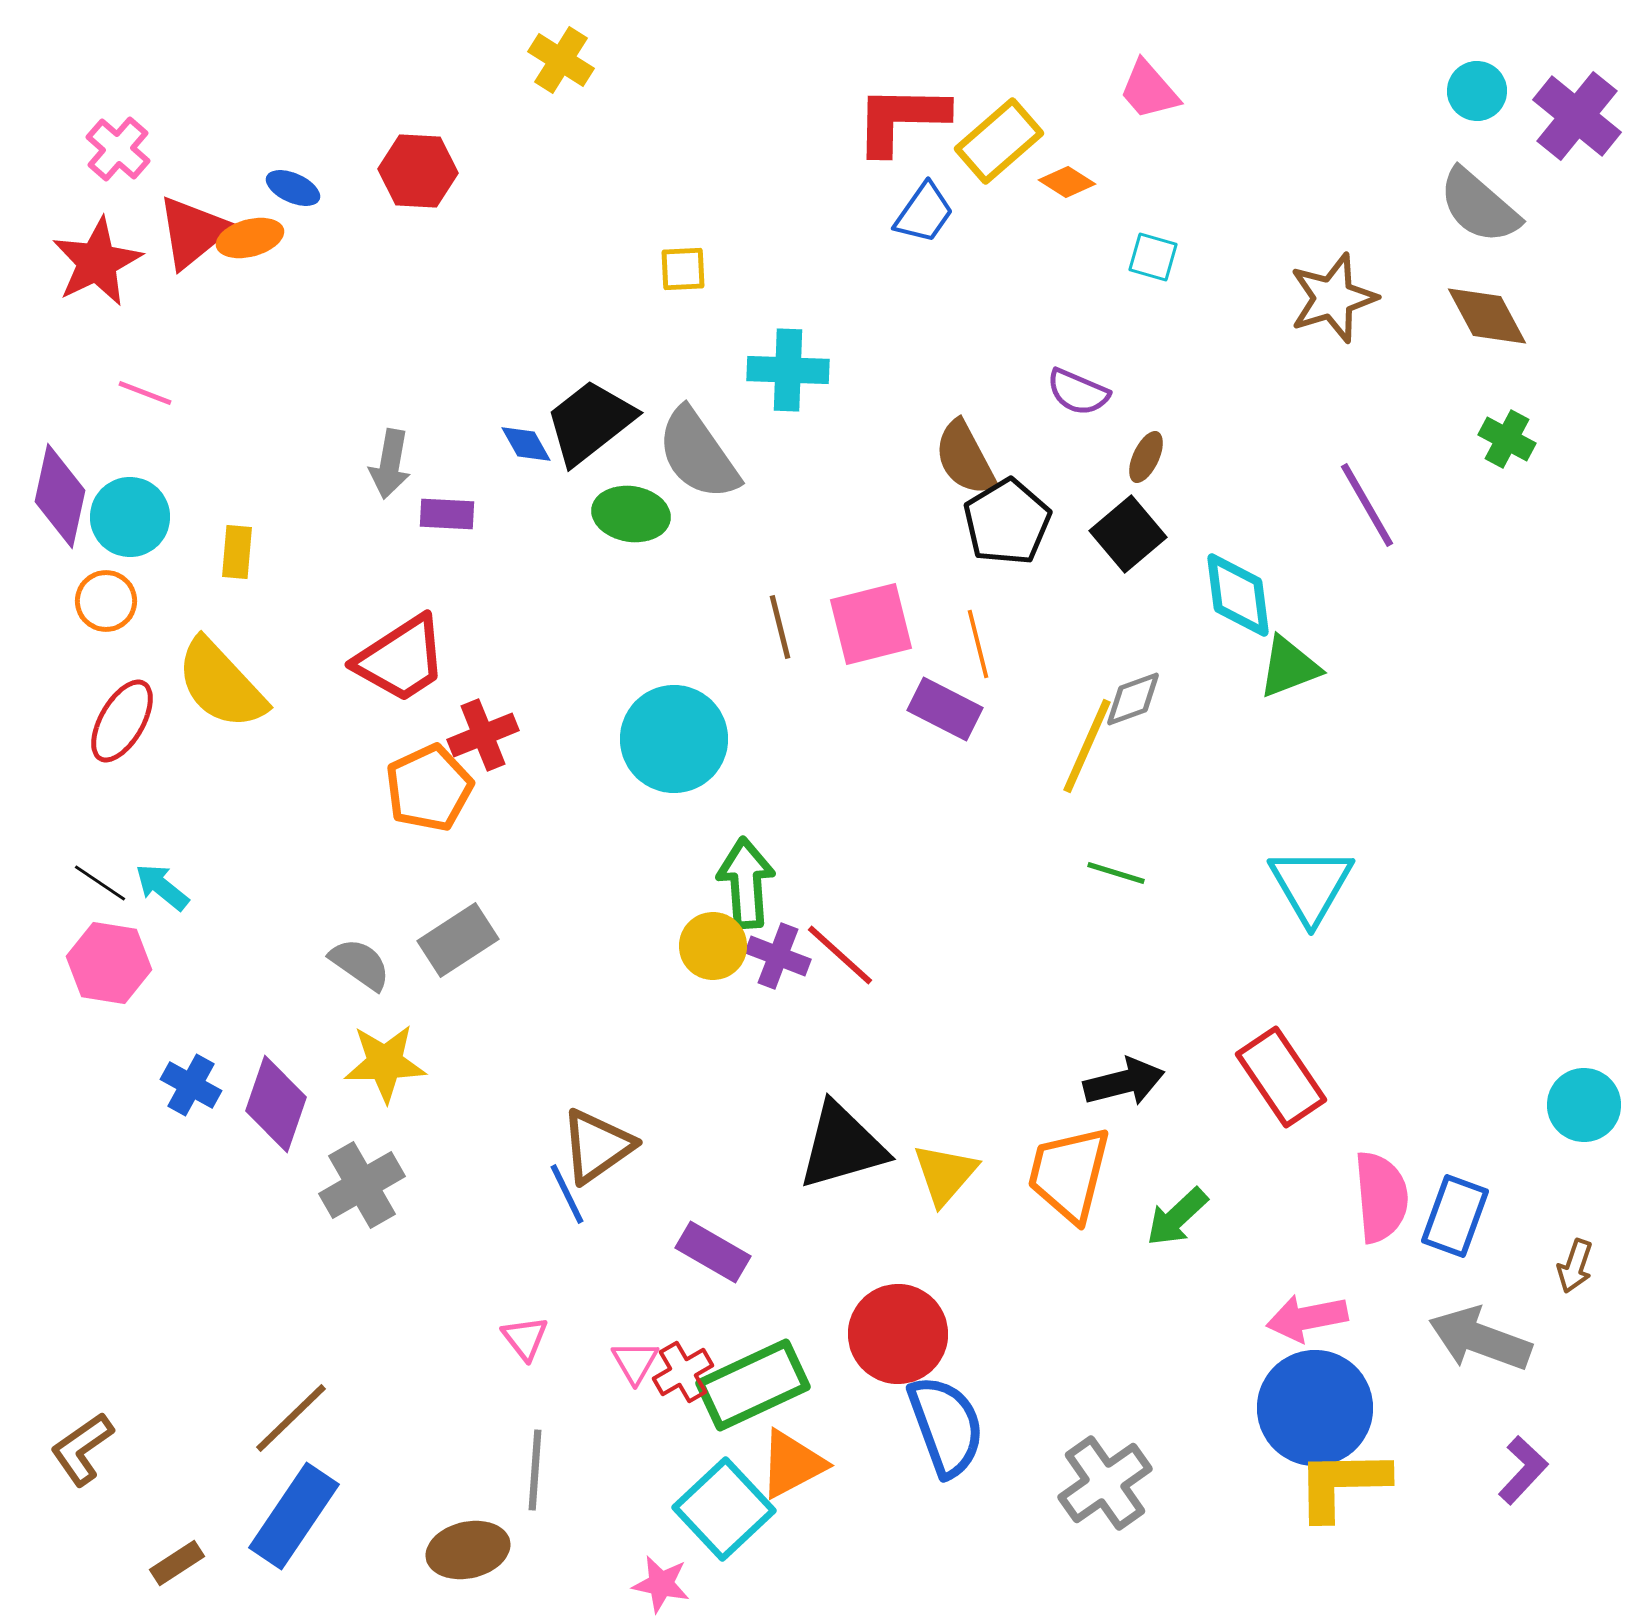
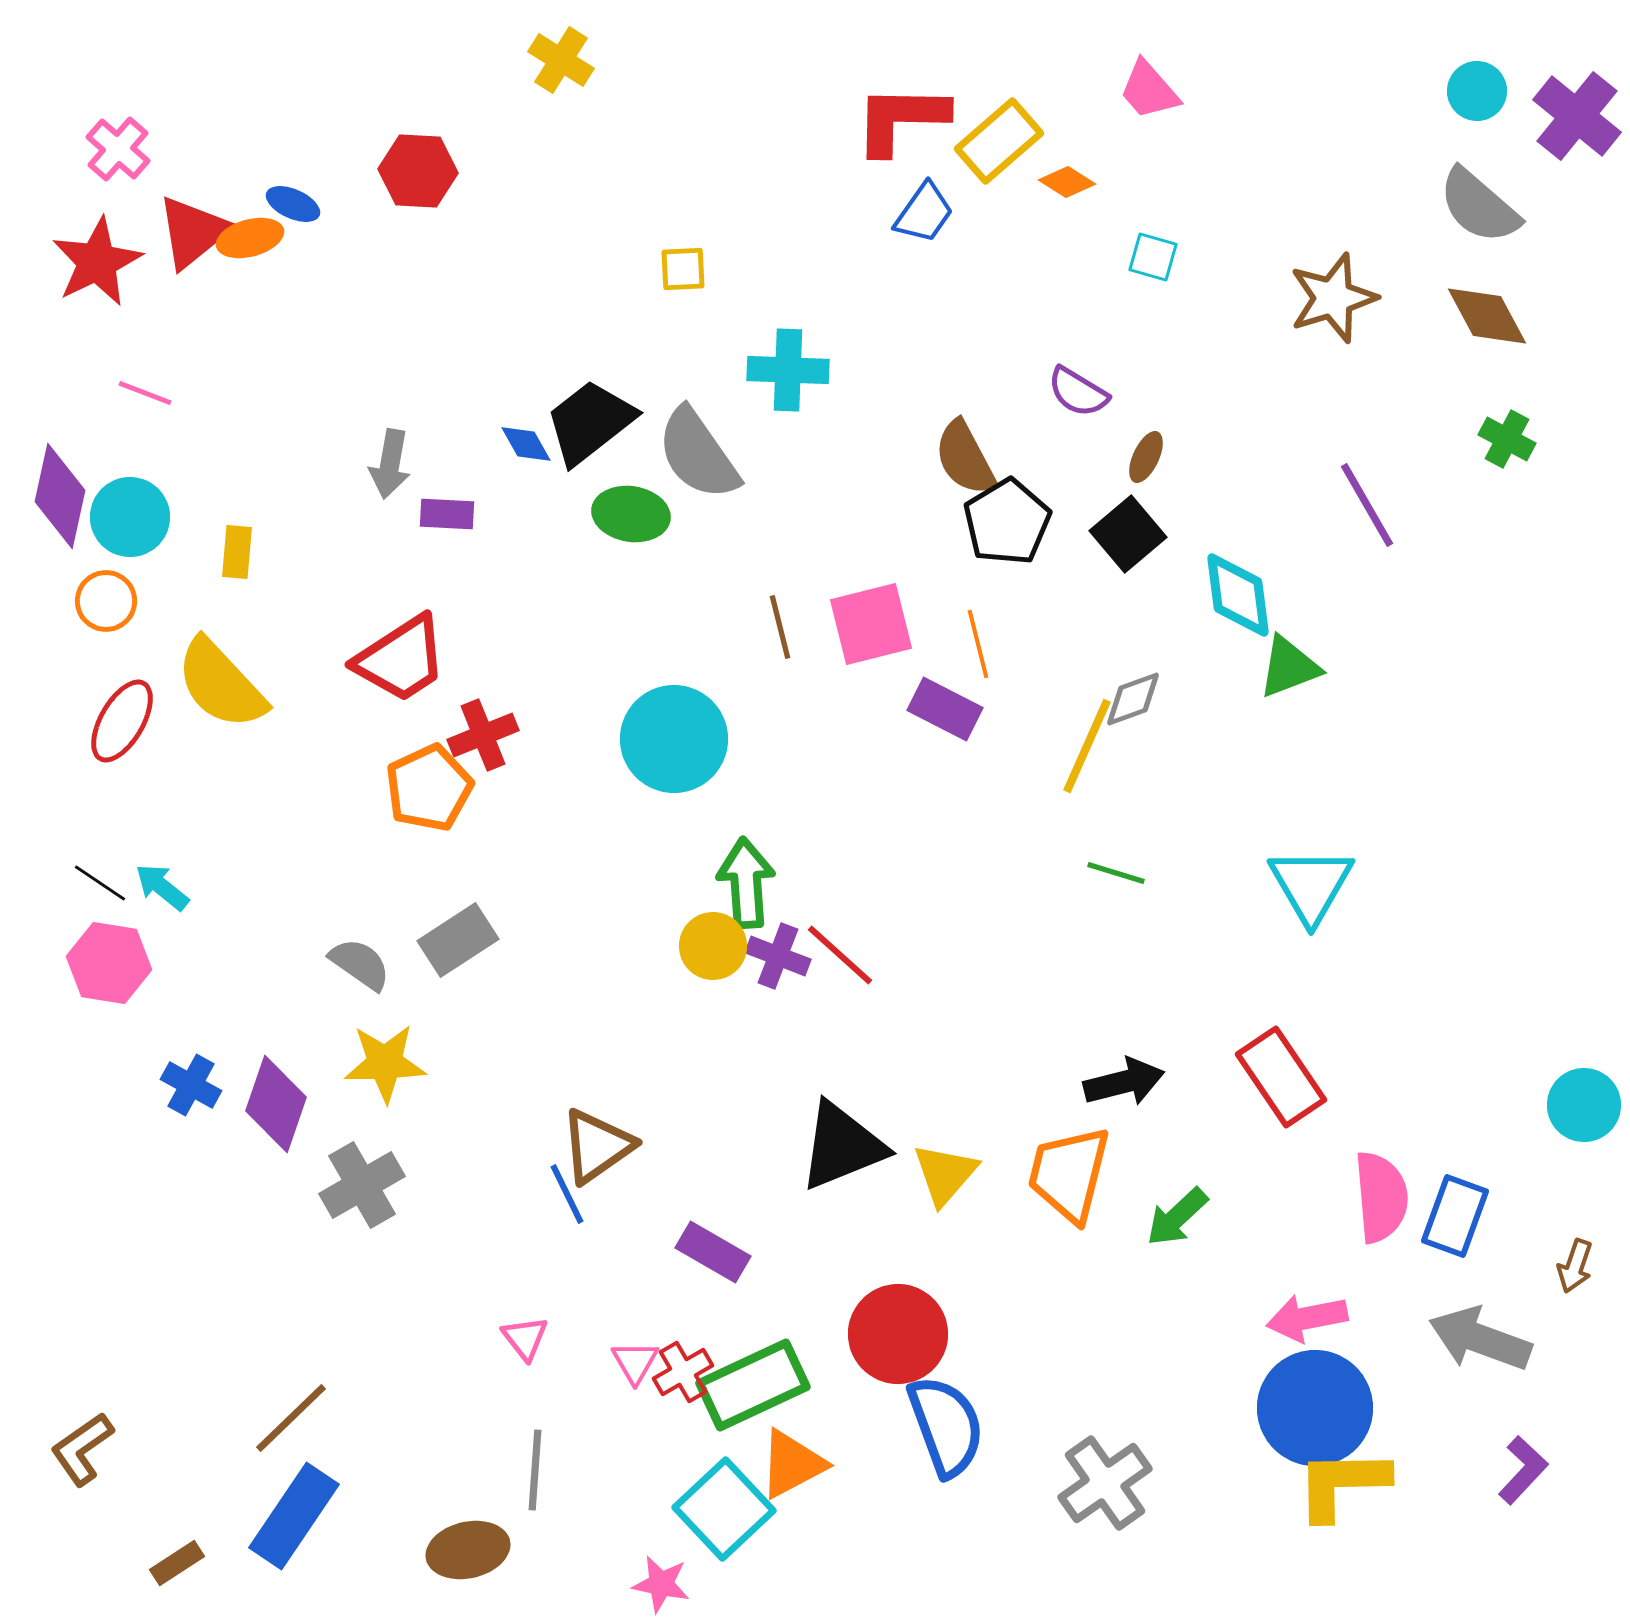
blue ellipse at (293, 188): moved 16 px down
purple semicircle at (1078, 392): rotated 8 degrees clockwise
black triangle at (842, 1146): rotated 6 degrees counterclockwise
